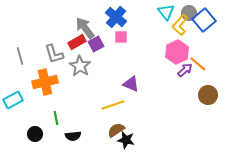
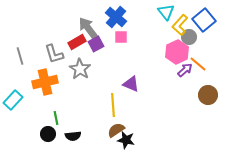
gray circle: moved 24 px down
gray arrow: moved 3 px right
gray star: moved 3 px down
cyan rectangle: rotated 18 degrees counterclockwise
yellow line: rotated 75 degrees counterclockwise
black circle: moved 13 px right
